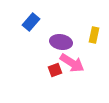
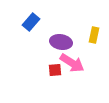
red square: rotated 16 degrees clockwise
